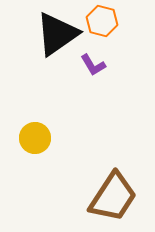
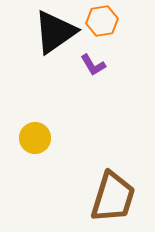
orange hexagon: rotated 24 degrees counterclockwise
black triangle: moved 2 px left, 2 px up
brown trapezoid: rotated 16 degrees counterclockwise
